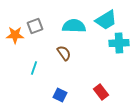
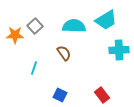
gray square: rotated 21 degrees counterclockwise
cyan cross: moved 7 px down
red rectangle: moved 1 px right, 3 px down
